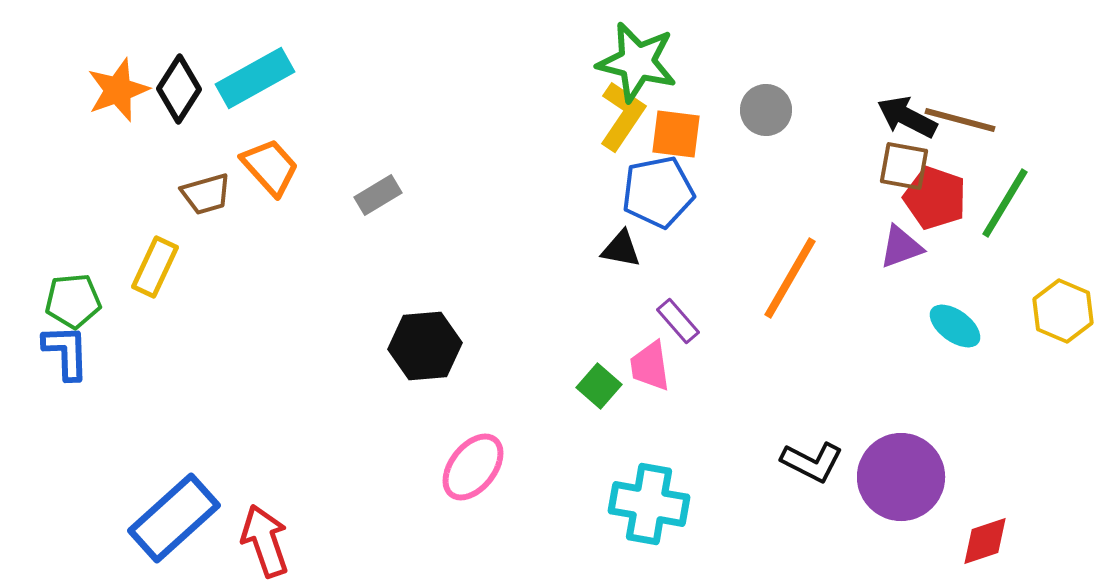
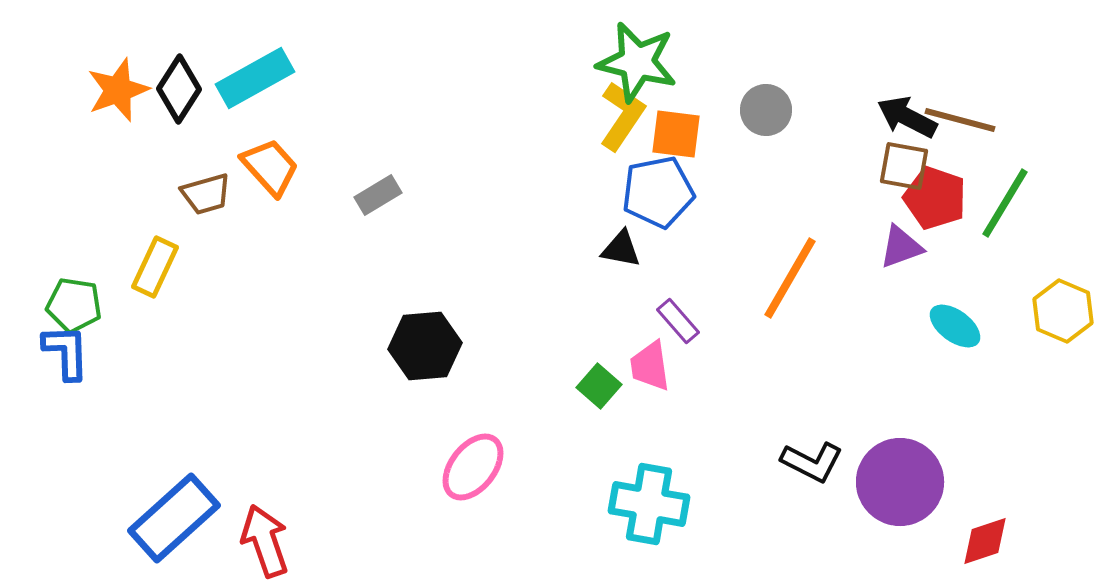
green pentagon: moved 1 px right, 4 px down; rotated 14 degrees clockwise
purple circle: moved 1 px left, 5 px down
